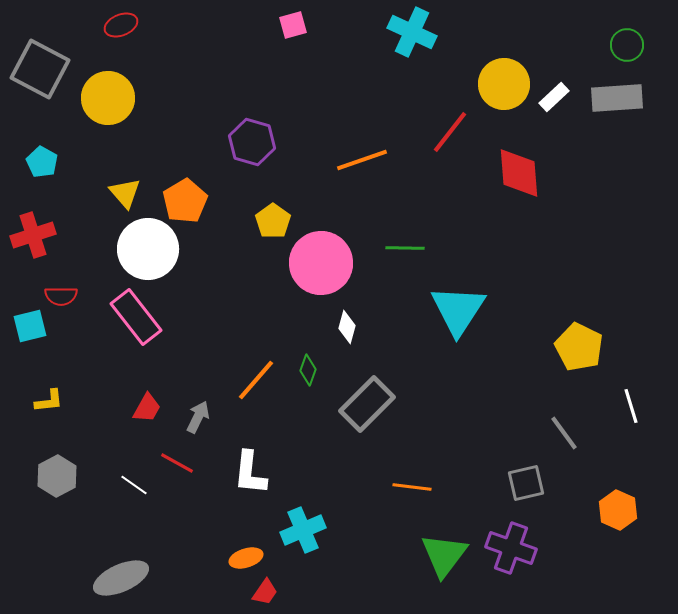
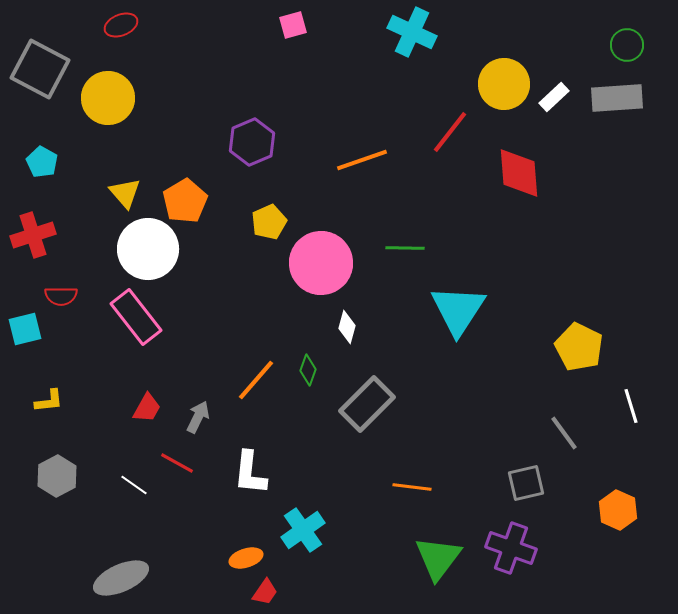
purple hexagon at (252, 142): rotated 21 degrees clockwise
yellow pentagon at (273, 221): moved 4 px left, 1 px down; rotated 12 degrees clockwise
cyan square at (30, 326): moved 5 px left, 3 px down
cyan cross at (303, 530): rotated 12 degrees counterclockwise
green triangle at (444, 555): moved 6 px left, 3 px down
